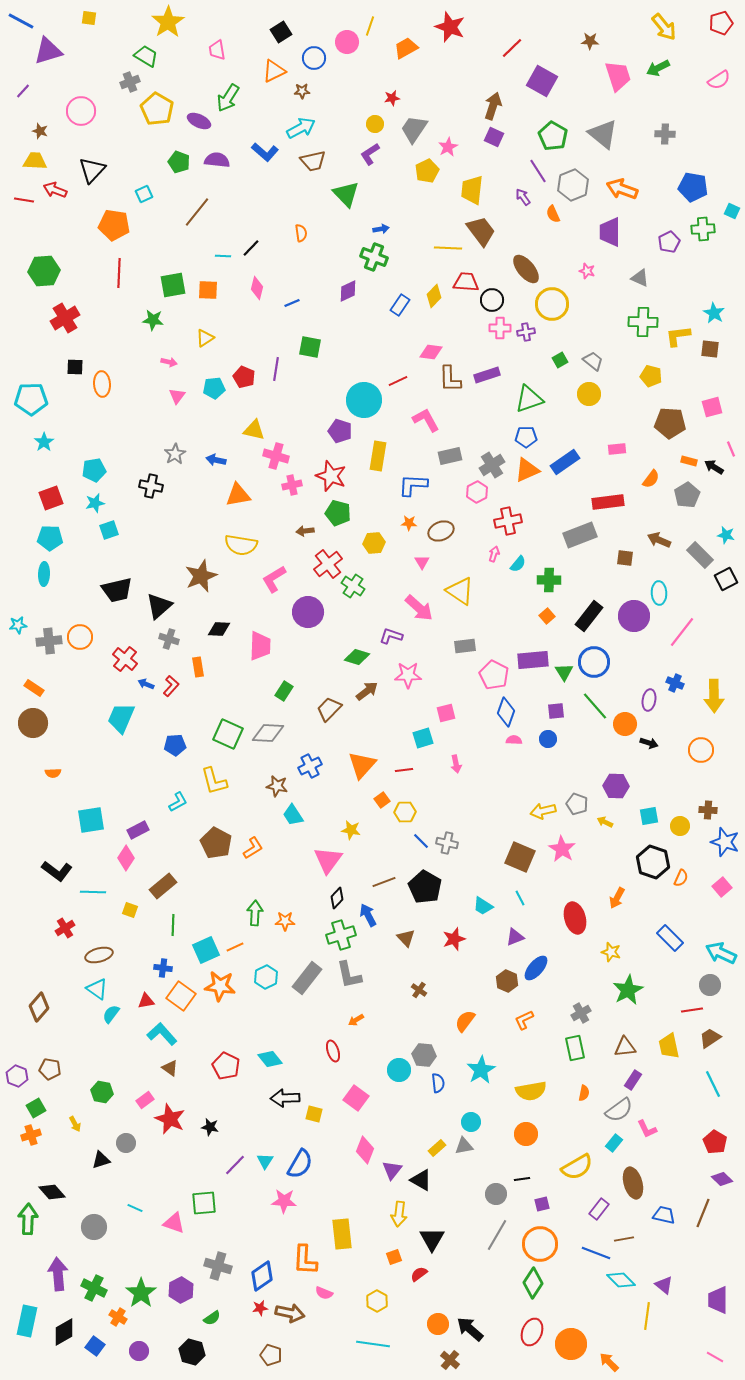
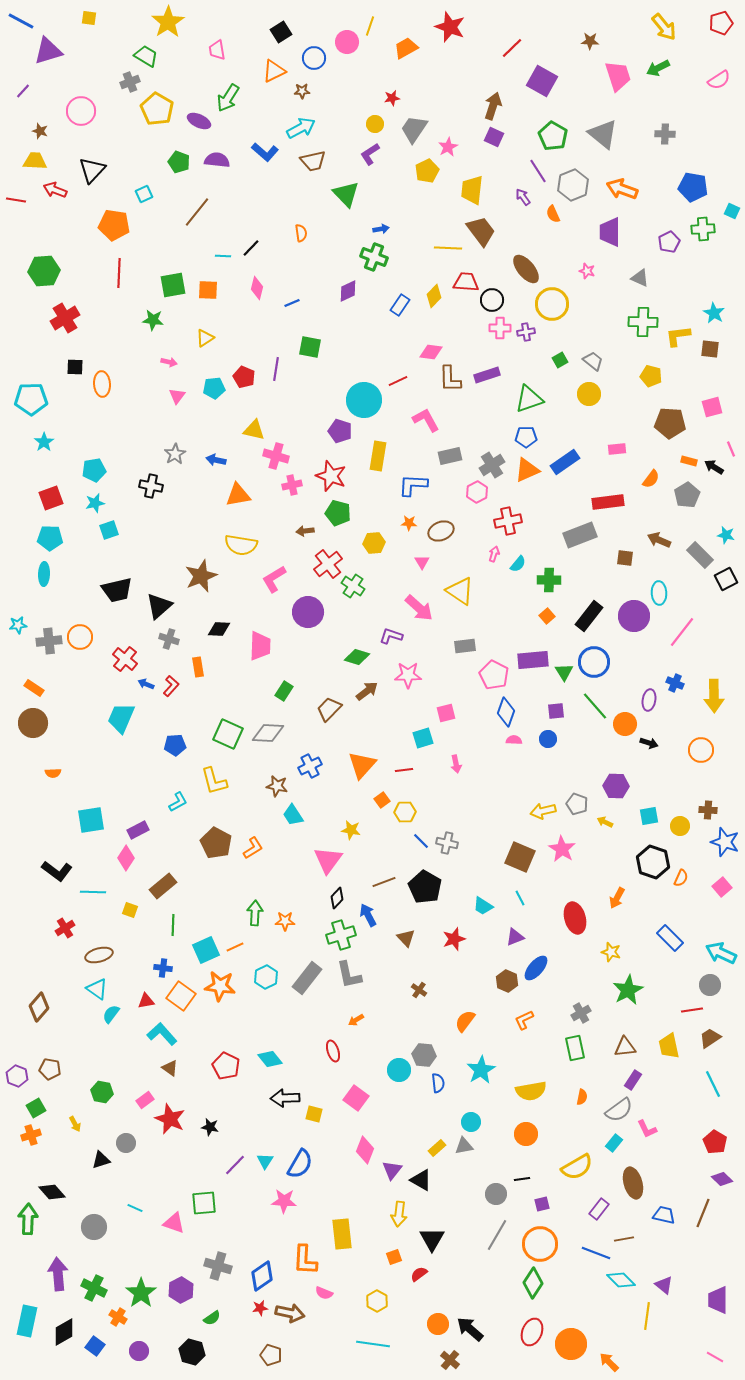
red line at (24, 200): moved 8 px left
orange semicircle at (584, 1093): moved 2 px left, 4 px down
